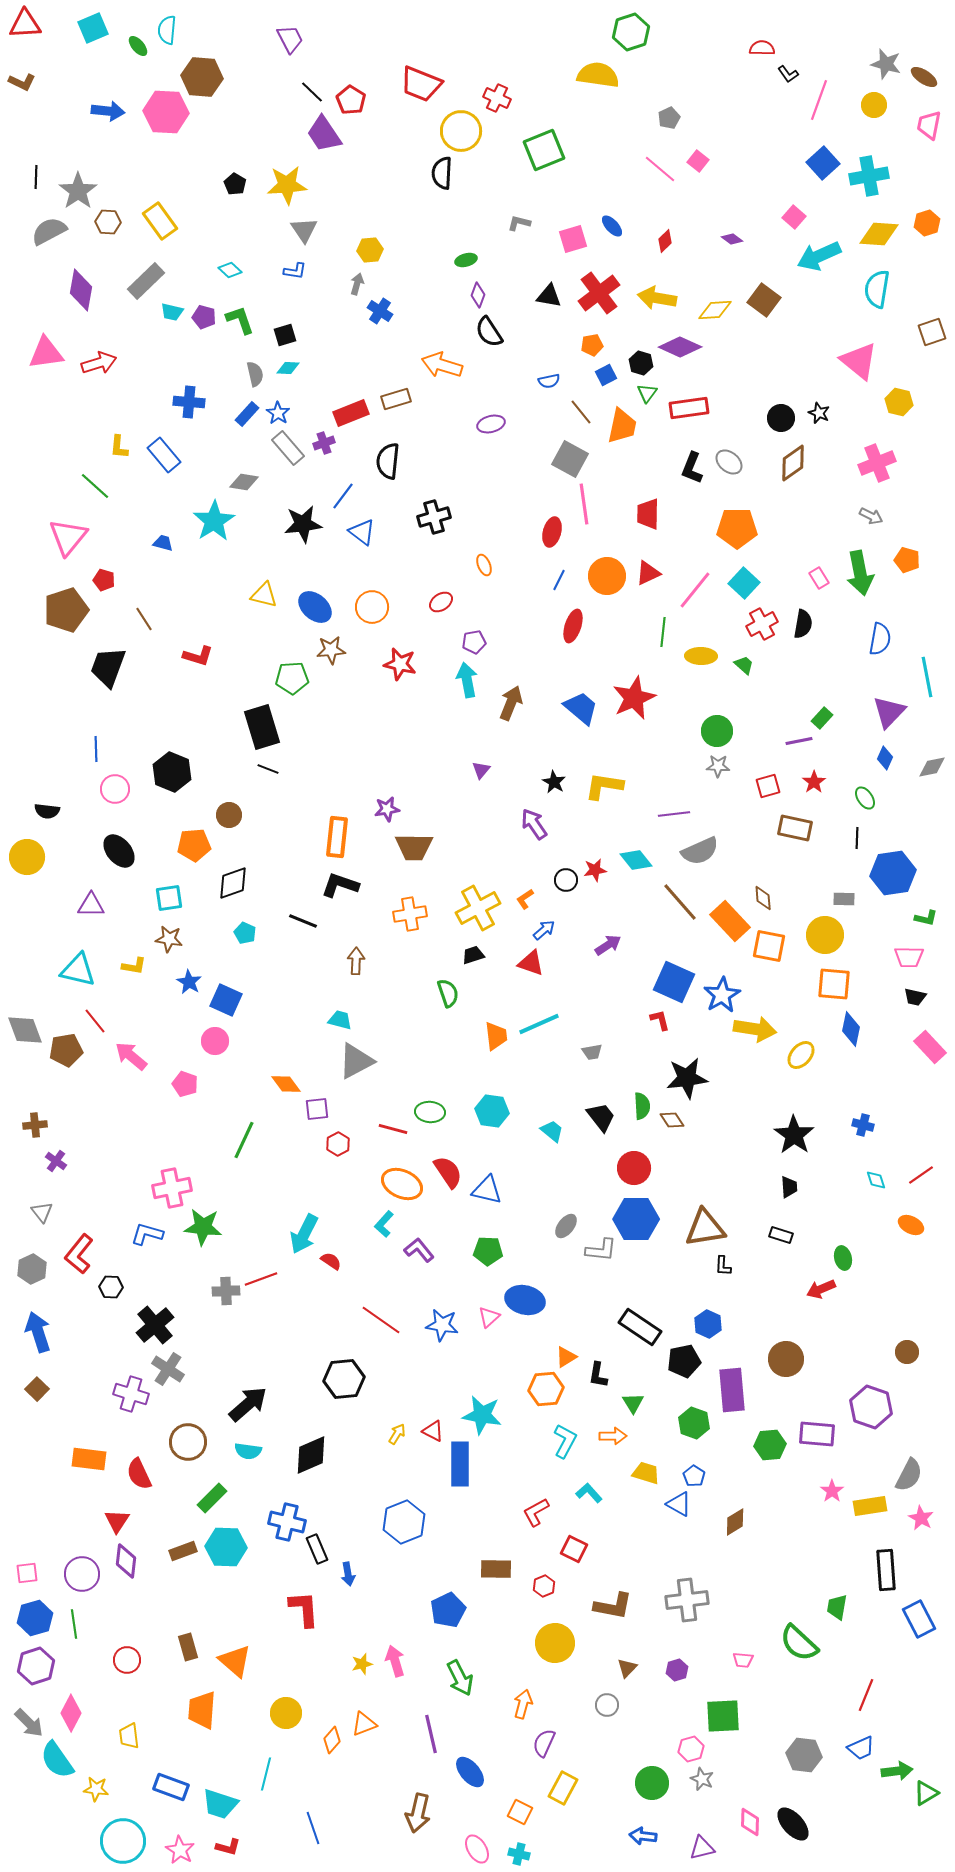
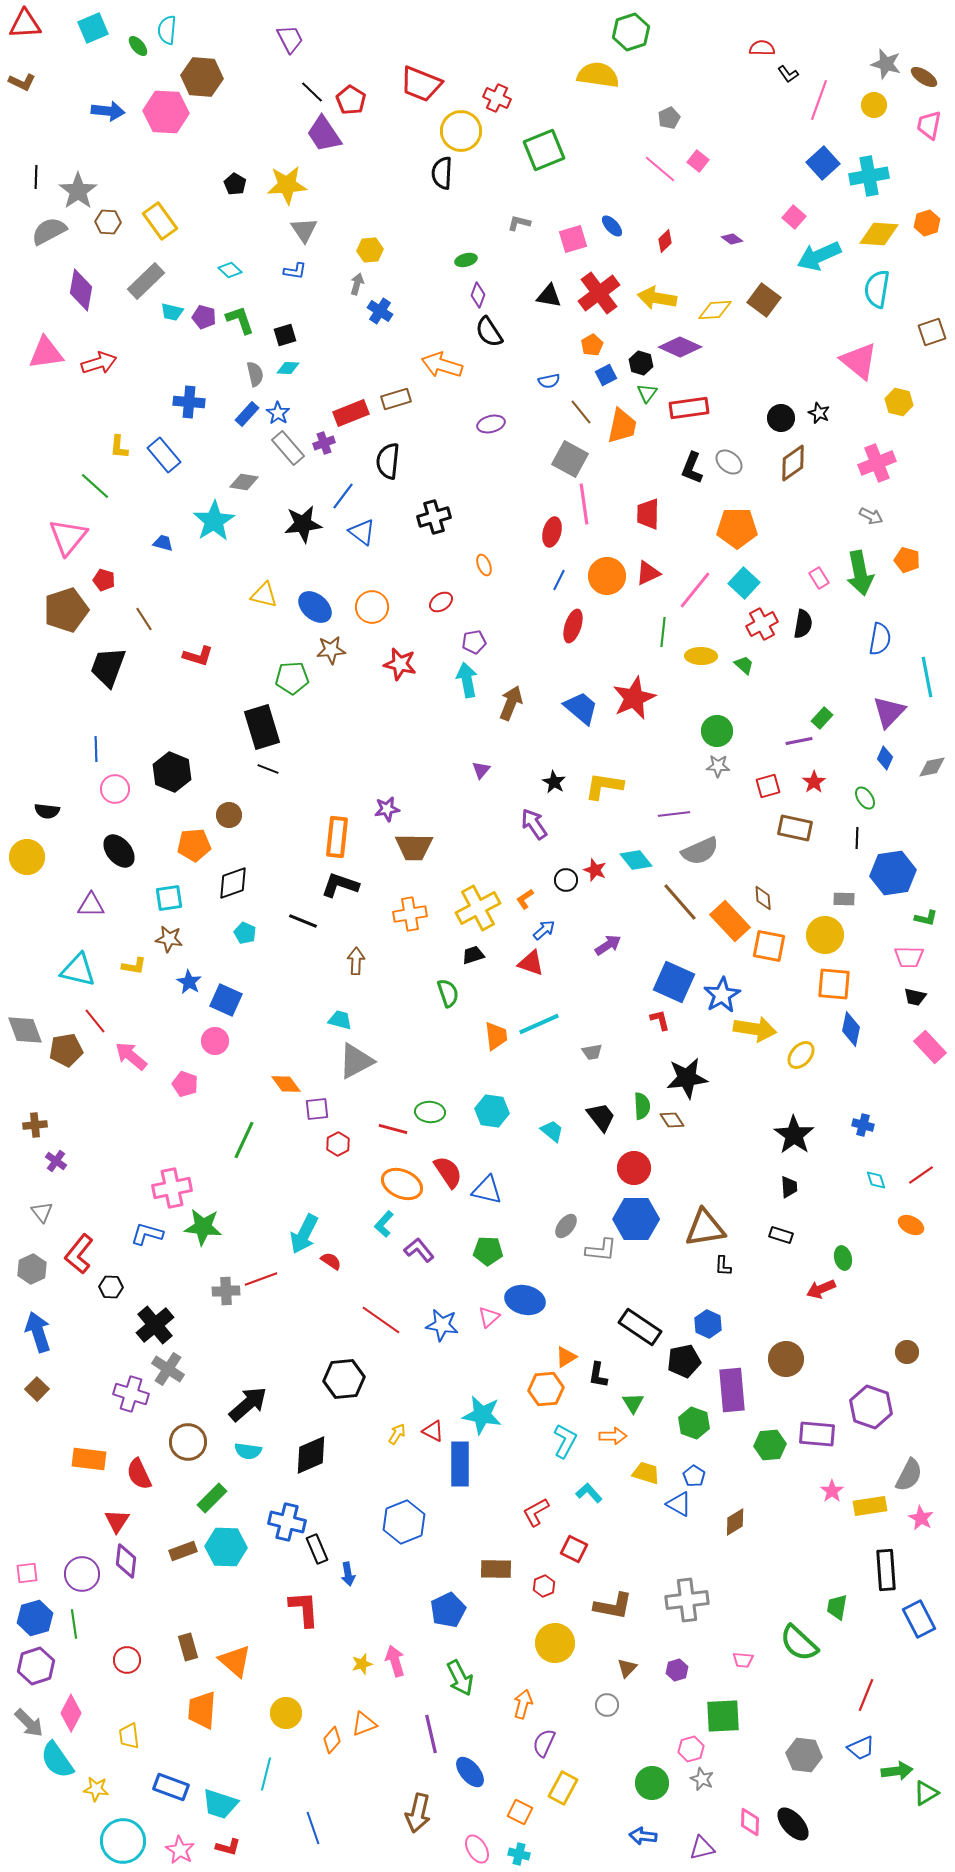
orange pentagon at (592, 345): rotated 20 degrees counterclockwise
red star at (595, 870): rotated 30 degrees clockwise
